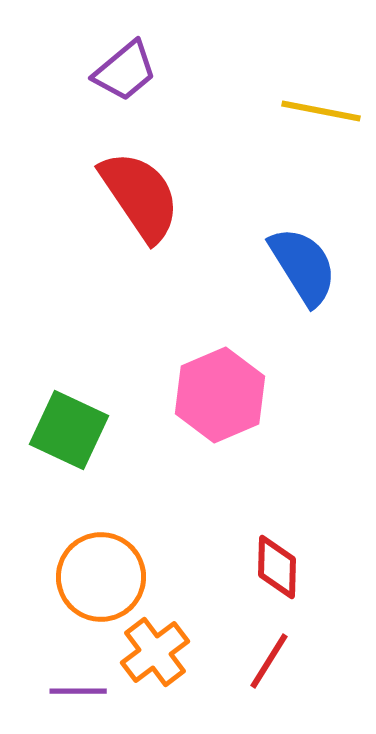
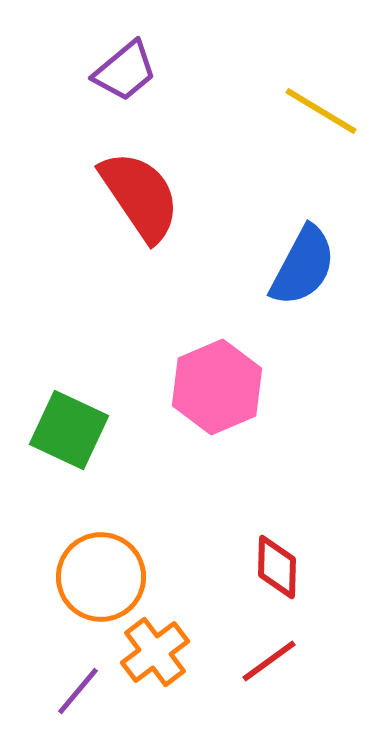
yellow line: rotated 20 degrees clockwise
blue semicircle: rotated 60 degrees clockwise
pink hexagon: moved 3 px left, 8 px up
red line: rotated 22 degrees clockwise
purple line: rotated 50 degrees counterclockwise
